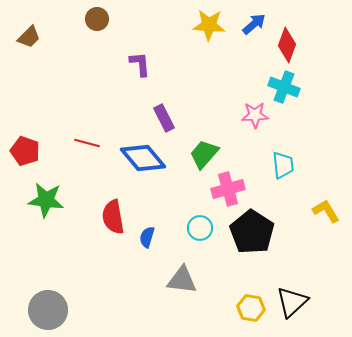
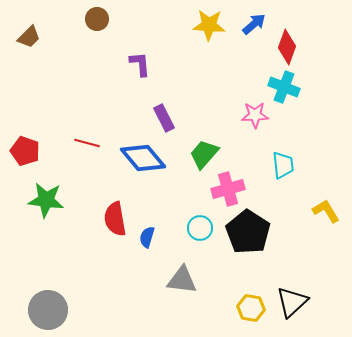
red diamond: moved 2 px down
red semicircle: moved 2 px right, 2 px down
black pentagon: moved 4 px left
